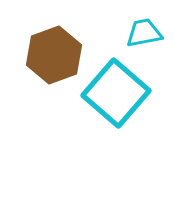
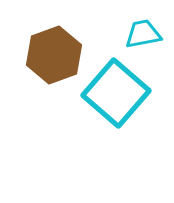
cyan trapezoid: moved 1 px left, 1 px down
